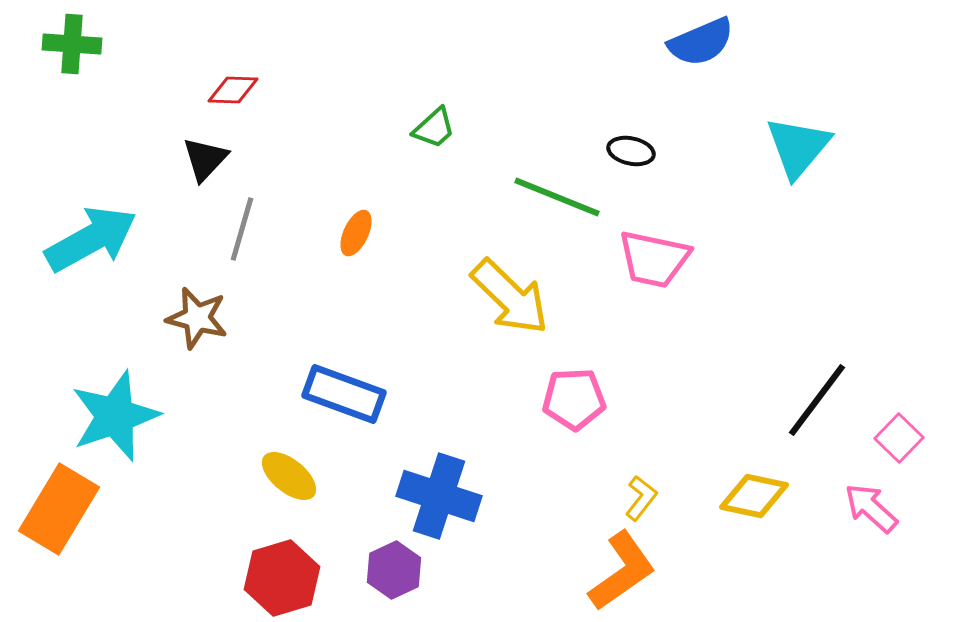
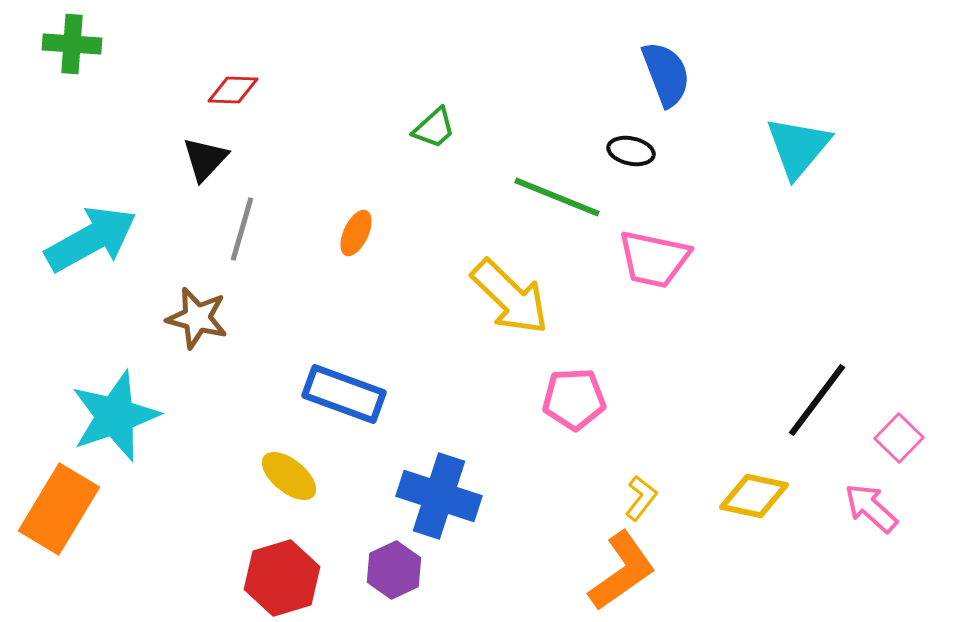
blue semicircle: moved 35 px left, 32 px down; rotated 88 degrees counterclockwise
